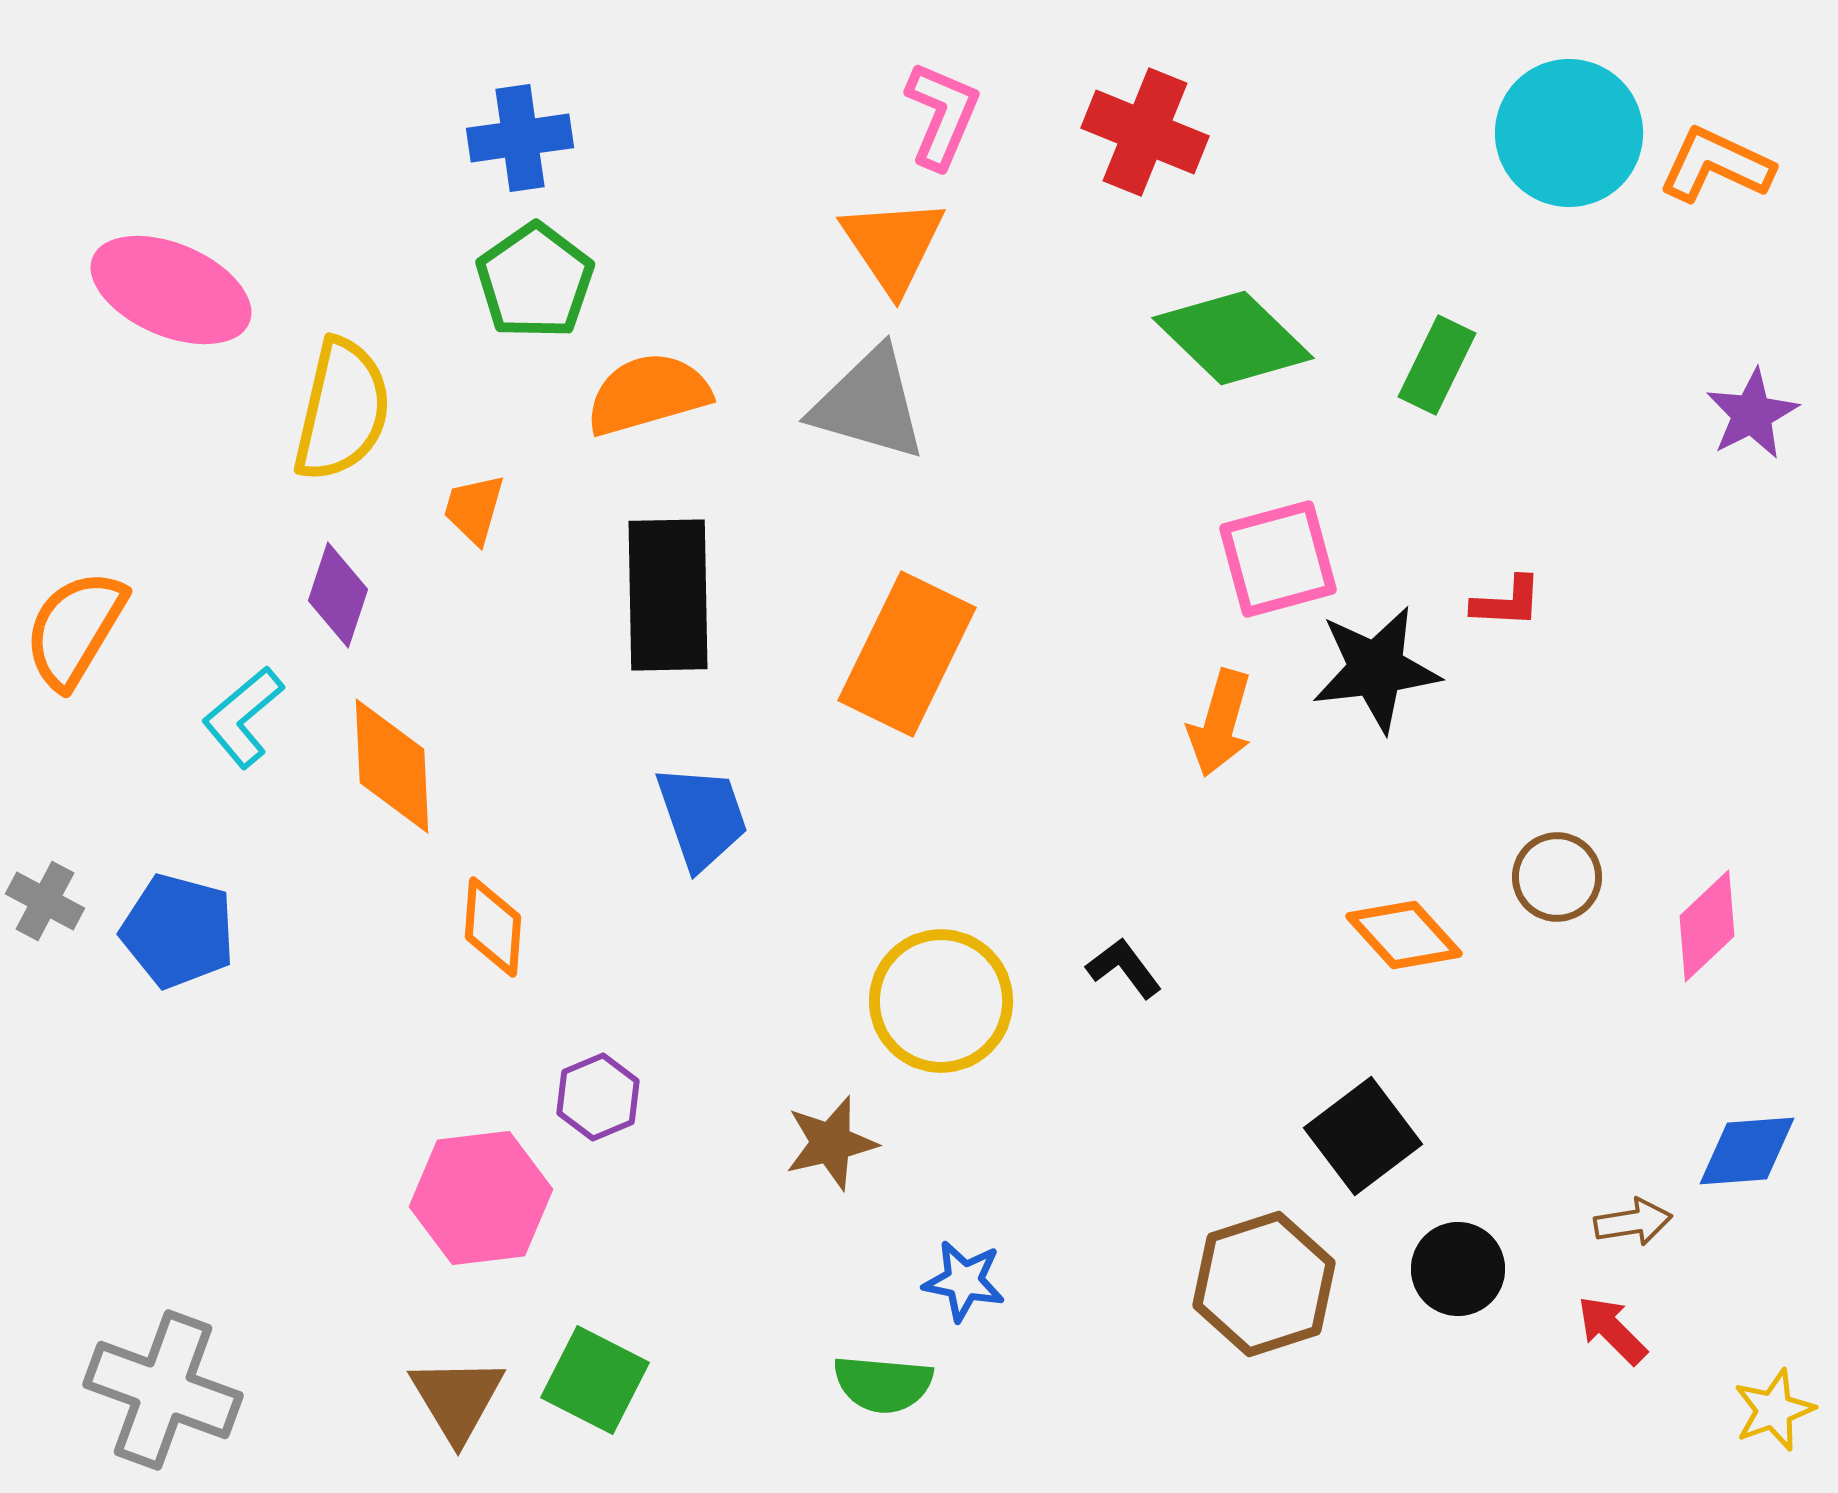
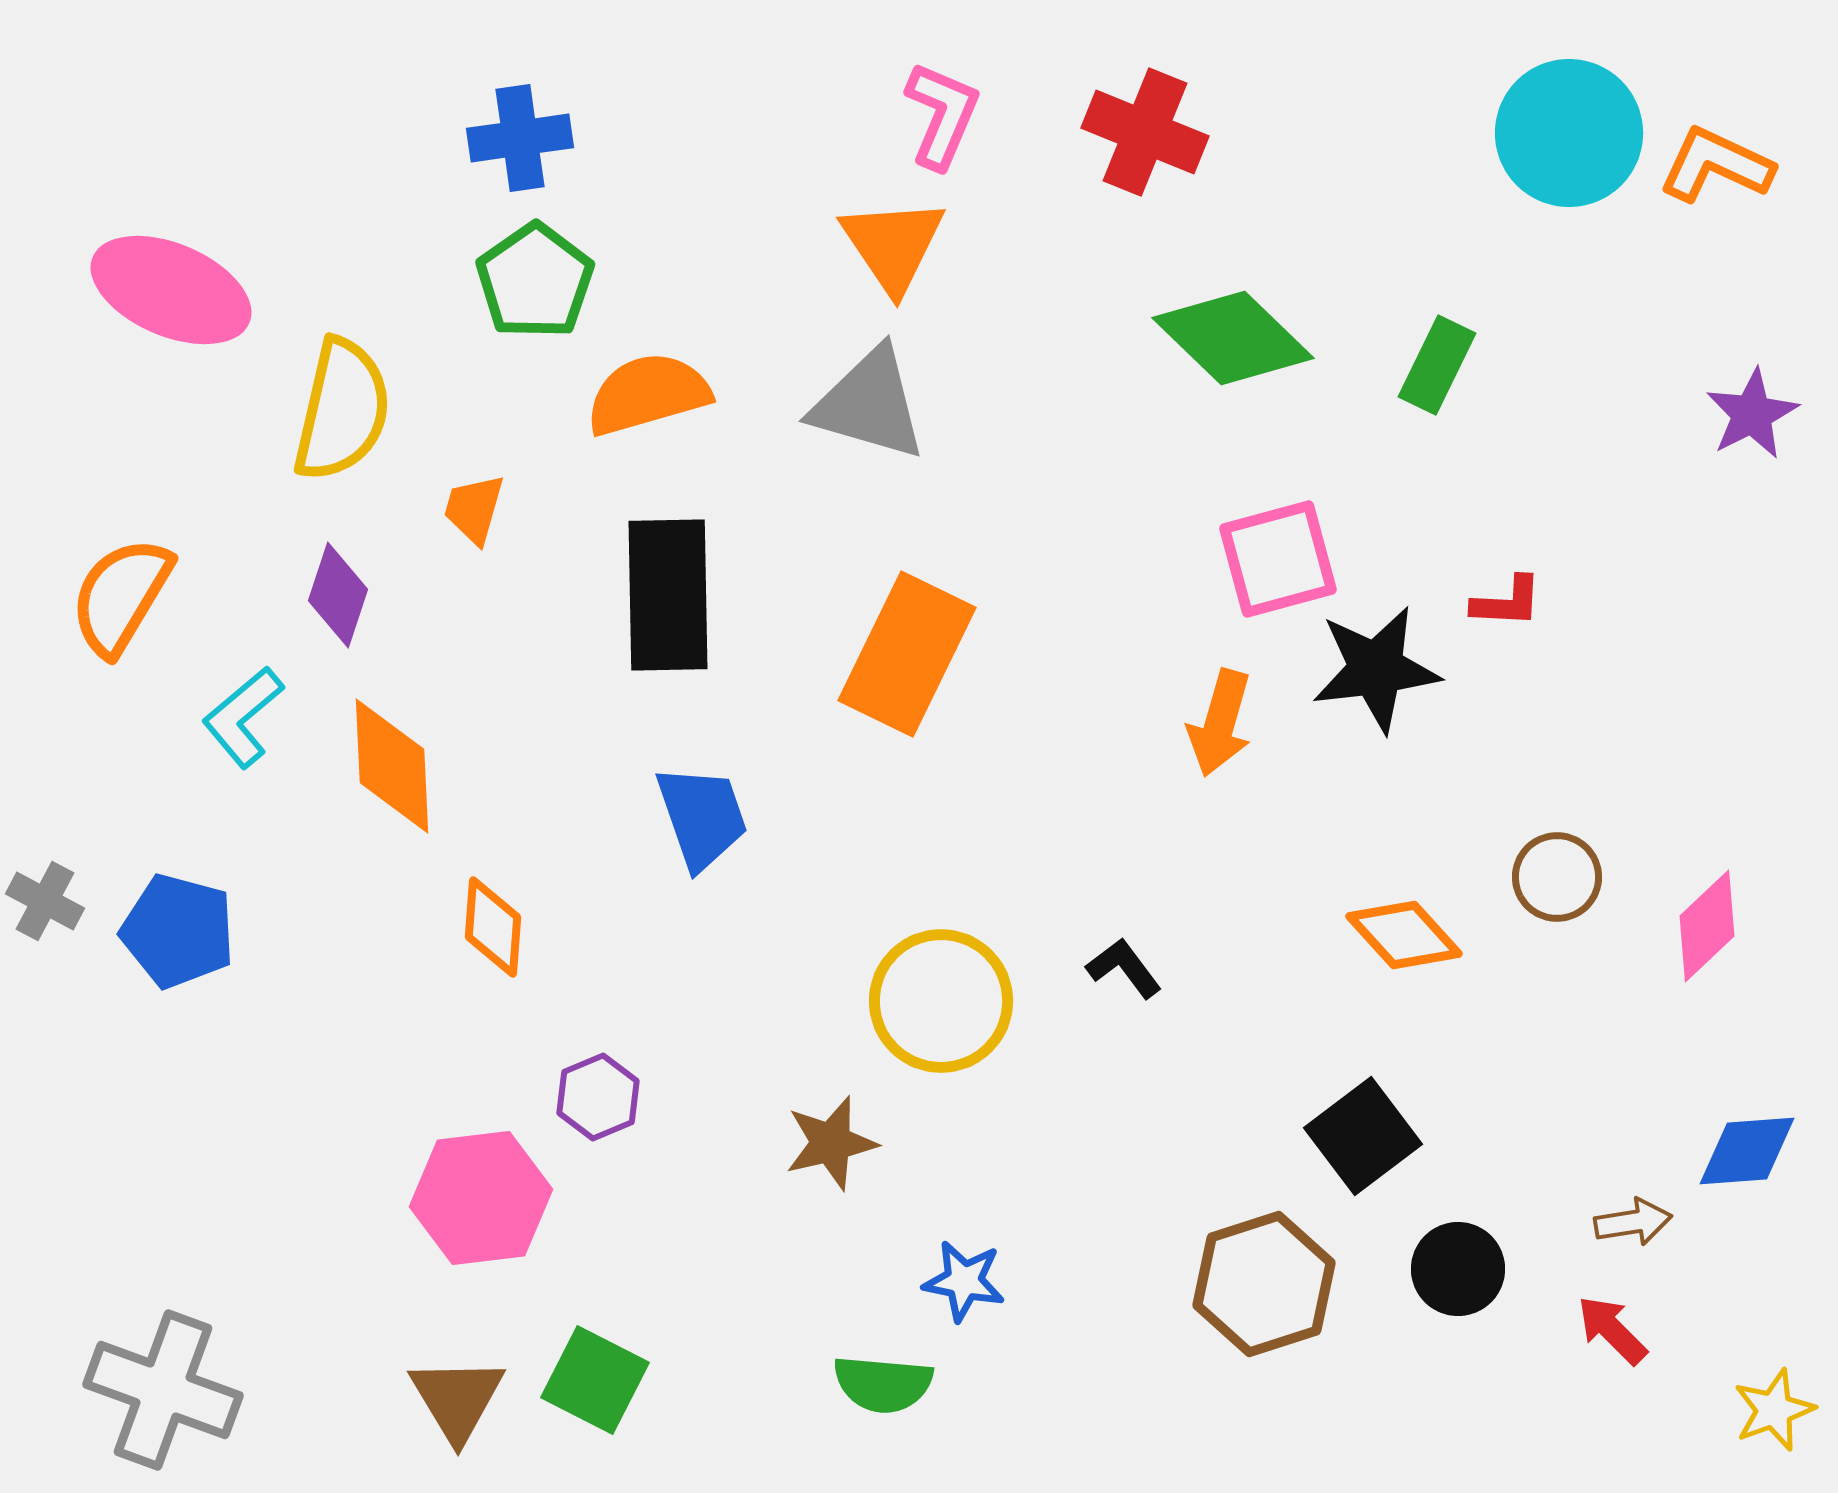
orange semicircle at (75, 629): moved 46 px right, 33 px up
